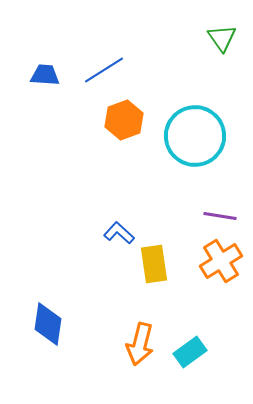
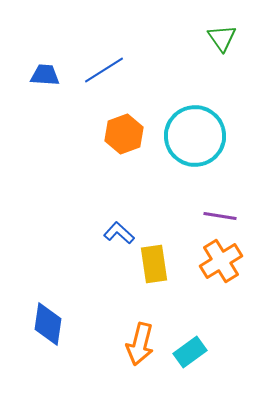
orange hexagon: moved 14 px down
